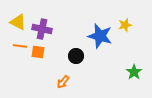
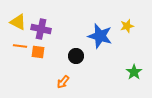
yellow star: moved 2 px right, 1 px down
purple cross: moved 1 px left
